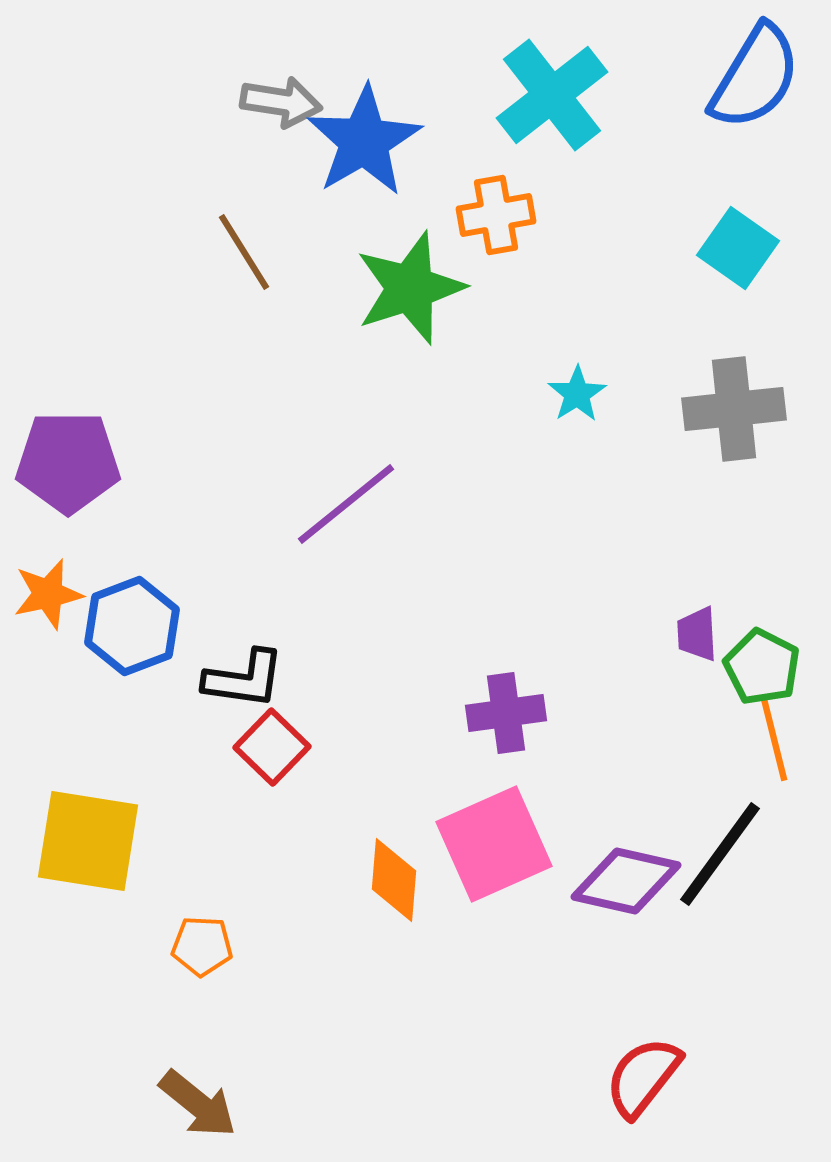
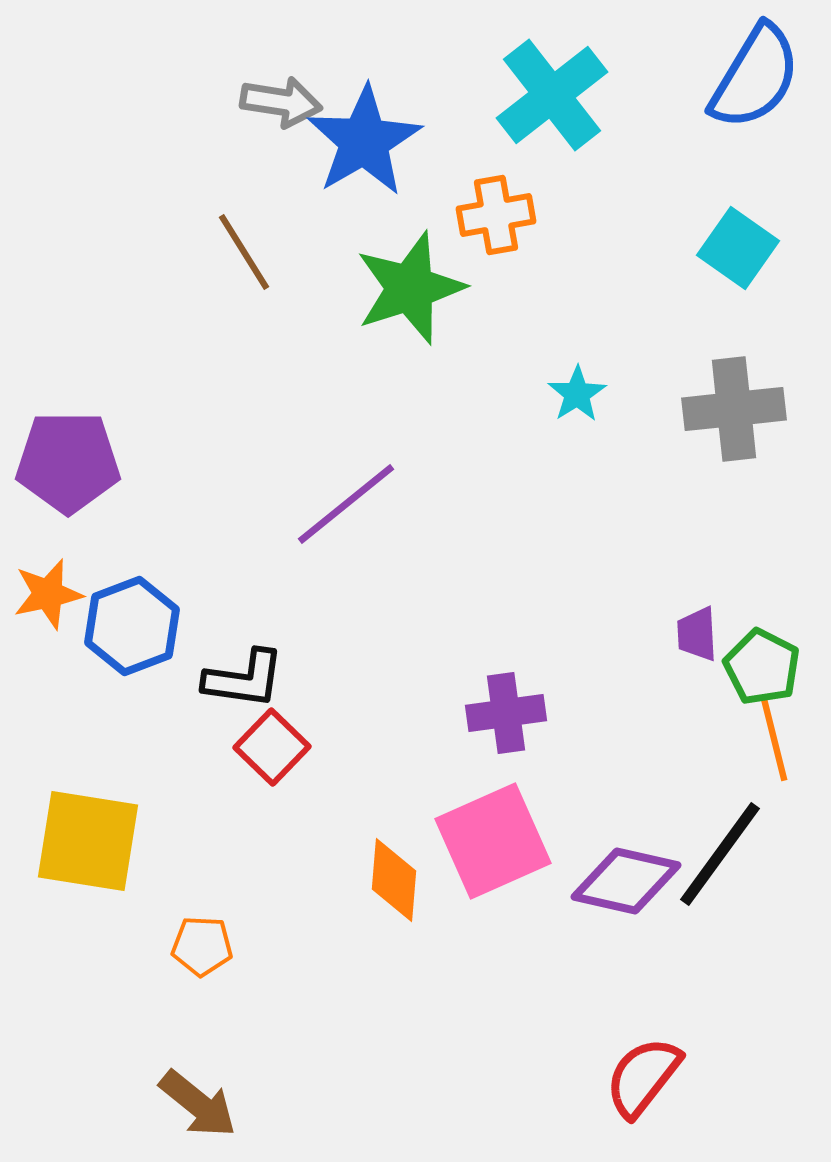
pink square: moved 1 px left, 3 px up
